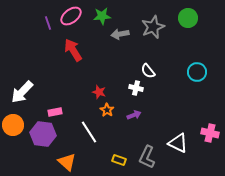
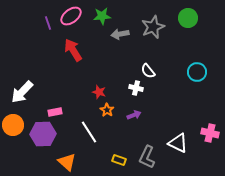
purple hexagon: rotated 10 degrees counterclockwise
